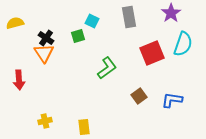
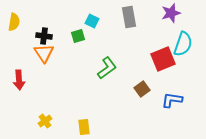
purple star: rotated 18 degrees clockwise
yellow semicircle: moved 1 px left, 1 px up; rotated 114 degrees clockwise
black cross: moved 2 px left, 2 px up; rotated 28 degrees counterclockwise
red square: moved 11 px right, 6 px down
brown square: moved 3 px right, 7 px up
yellow cross: rotated 24 degrees counterclockwise
